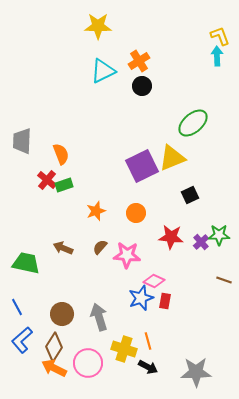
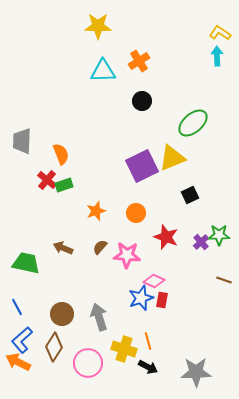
yellow L-shape: moved 3 px up; rotated 35 degrees counterclockwise
cyan triangle: rotated 24 degrees clockwise
black circle: moved 15 px down
red star: moved 5 px left; rotated 15 degrees clockwise
red rectangle: moved 3 px left, 1 px up
orange arrow: moved 36 px left, 6 px up
